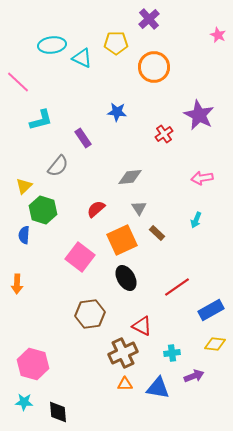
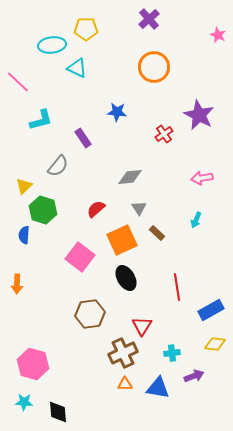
yellow pentagon: moved 30 px left, 14 px up
cyan triangle: moved 5 px left, 10 px down
red line: rotated 64 degrees counterclockwise
red triangle: rotated 35 degrees clockwise
